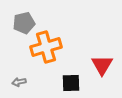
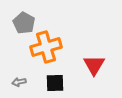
gray pentagon: rotated 30 degrees counterclockwise
red triangle: moved 8 px left
black square: moved 16 px left
